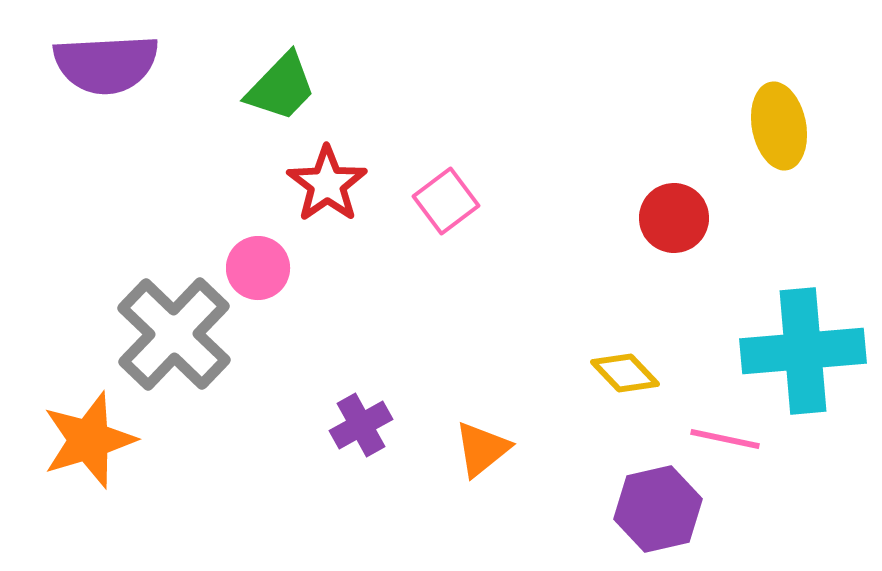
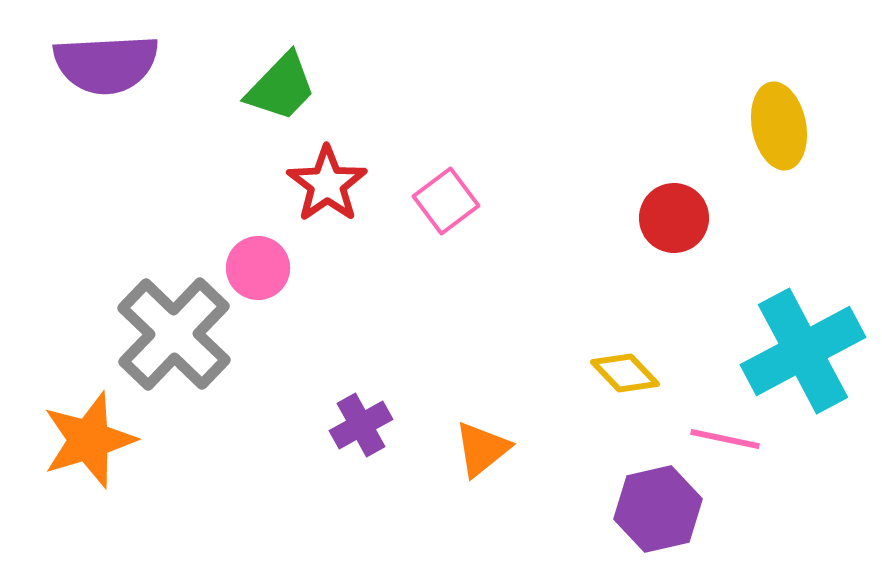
cyan cross: rotated 23 degrees counterclockwise
